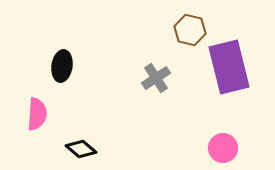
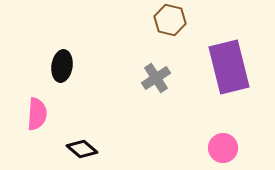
brown hexagon: moved 20 px left, 10 px up
black diamond: moved 1 px right
